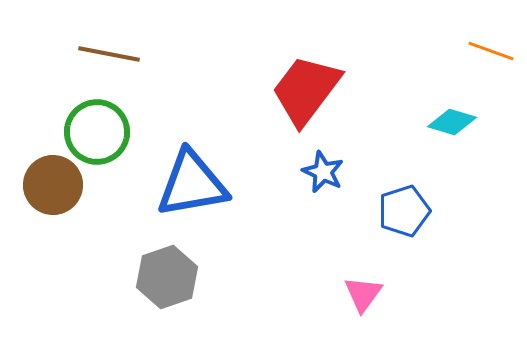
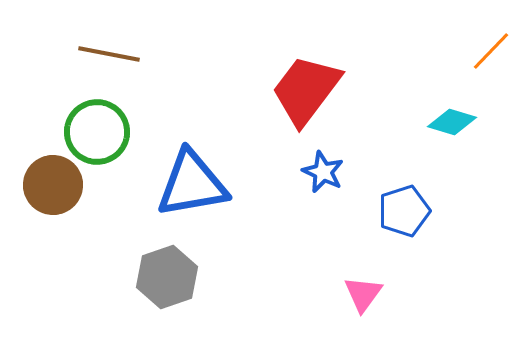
orange line: rotated 66 degrees counterclockwise
